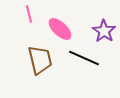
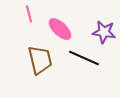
purple star: moved 1 px down; rotated 25 degrees counterclockwise
